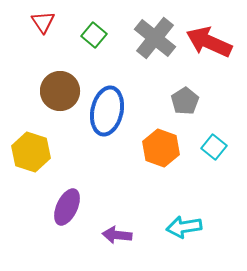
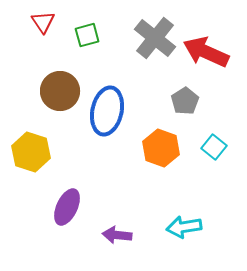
green square: moved 7 px left; rotated 35 degrees clockwise
red arrow: moved 3 px left, 10 px down
